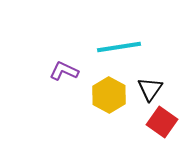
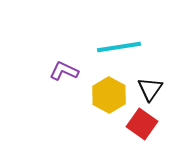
red square: moved 20 px left, 2 px down
